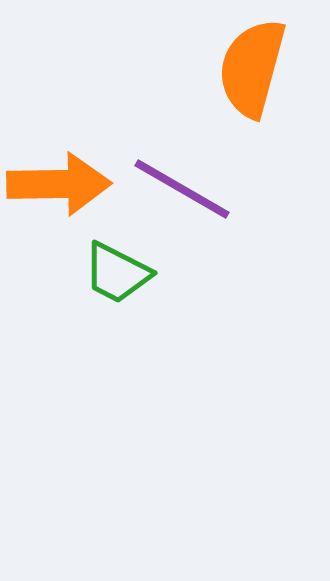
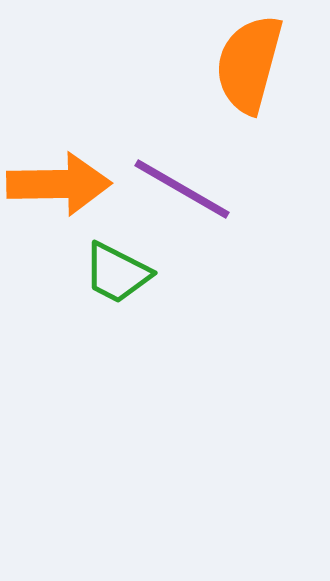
orange semicircle: moved 3 px left, 4 px up
